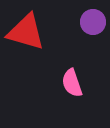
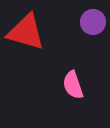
pink semicircle: moved 1 px right, 2 px down
